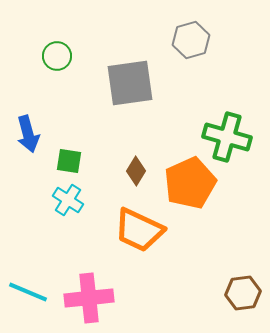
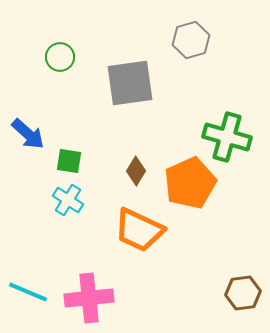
green circle: moved 3 px right, 1 px down
blue arrow: rotated 33 degrees counterclockwise
